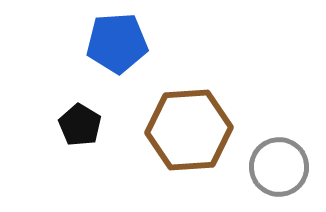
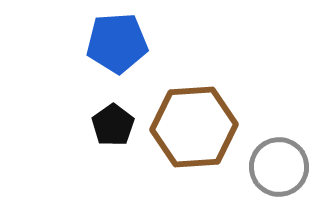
black pentagon: moved 33 px right; rotated 6 degrees clockwise
brown hexagon: moved 5 px right, 3 px up
